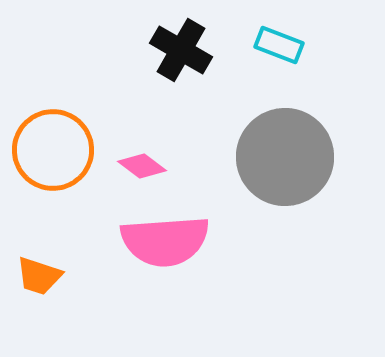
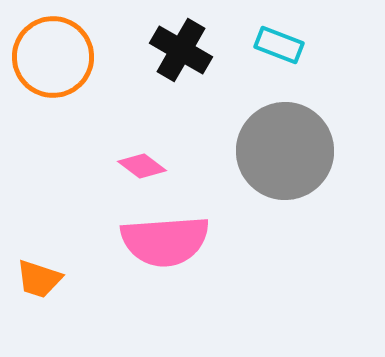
orange circle: moved 93 px up
gray circle: moved 6 px up
orange trapezoid: moved 3 px down
